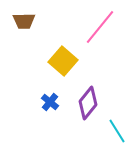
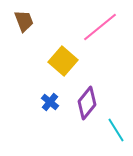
brown trapezoid: rotated 110 degrees counterclockwise
pink line: rotated 12 degrees clockwise
purple diamond: moved 1 px left
cyan line: moved 1 px left, 1 px up
